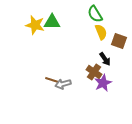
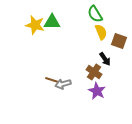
purple star: moved 6 px left, 8 px down; rotated 18 degrees counterclockwise
